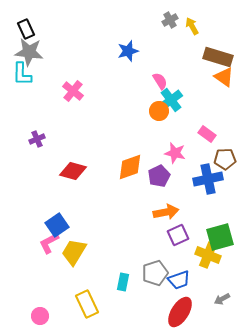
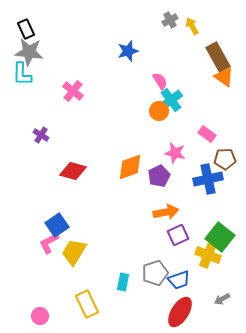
brown rectangle: rotated 44 degrees clockwise
purple cross: moved 4 px right, 4 px up; rotated 35 degrees counterclockwise
green square: rotated 36 degrees counterclockwise
